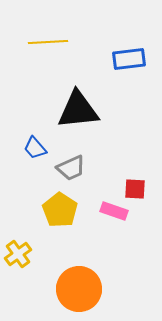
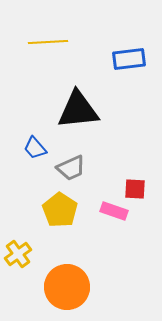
orange circle: moved 12 px left, 2 px up
